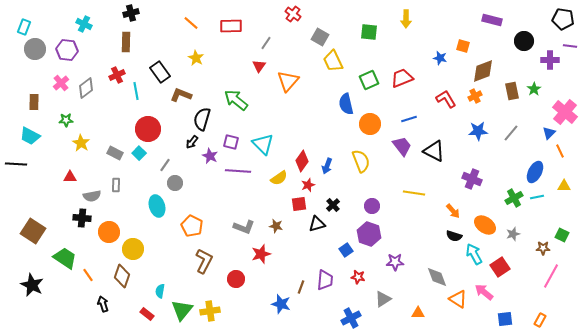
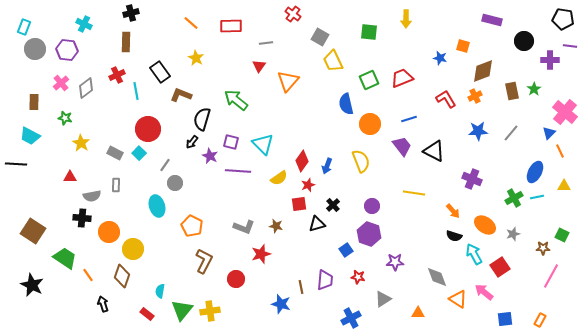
gray line at (266, 43): rotated 48 degrees clockwise
green star at (66, 120): moved 1 px left, 2 px up; rotated 16 degrees clockwise
brown line at (301, 287): rotated 32 degrees counterclockwise
